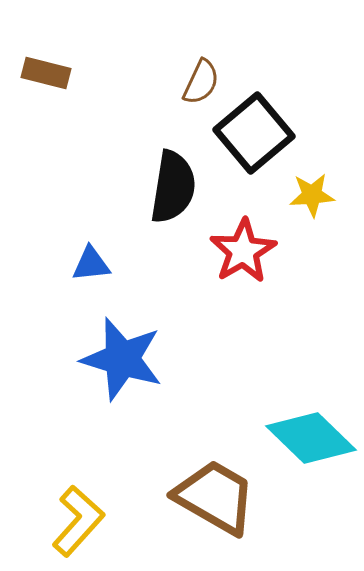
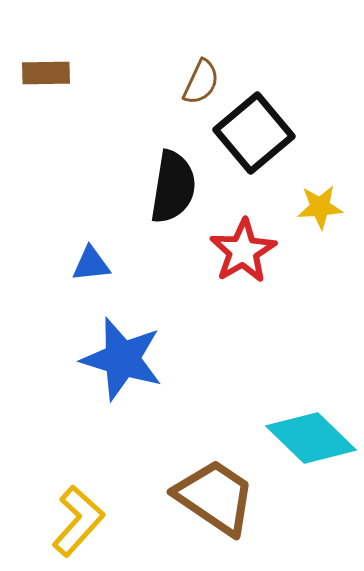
brown rectangle: rotated 15 degrees counterclockwise
yellow star: moved 8 px right, 12 px down
brown trapezoid: rotated 4 degrees clockwise
